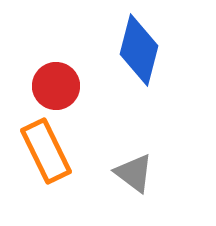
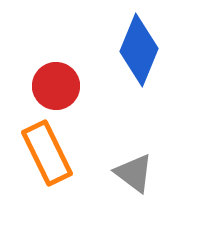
blue diamond: rotated 8 degrees clockwise
orange rectangle: moved 1 px right, 2 px down
